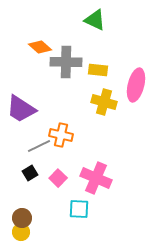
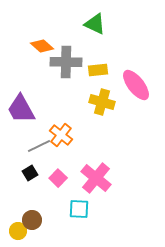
green triangle: moved 4 px down
orange diamond: moved 2 px right, 1 px up
yellow rectangle: rotated 12 degrees counterclockwise
pink ellipse: rotated 52 degrees counterclockwise
yellow cross: moved 2 px left
purple trapezoid: rotated 28 degrees clockwise
orange cross: rotated 25 degrees clockwise
pink cross: rotated 16 degrees clockwise
brown circle: moved 10 px right, 2 px down
yellow circle: moved 3 px left, 1 px up
